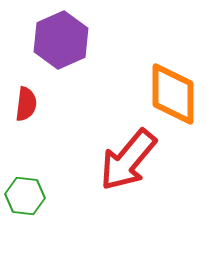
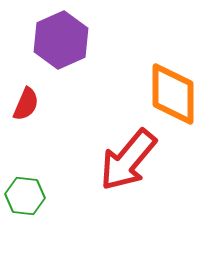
red semicircle: rotated 16 degrees clockwise
